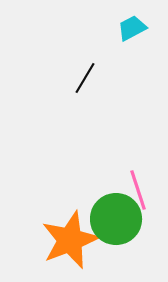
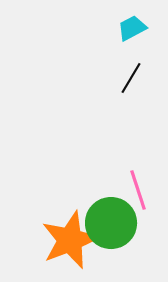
black line: moved 46 px right
green circle: moved 5 px left, 4 px down
